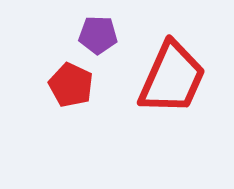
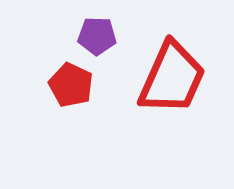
purple pentagon: moved 1 px left, 1 px down
